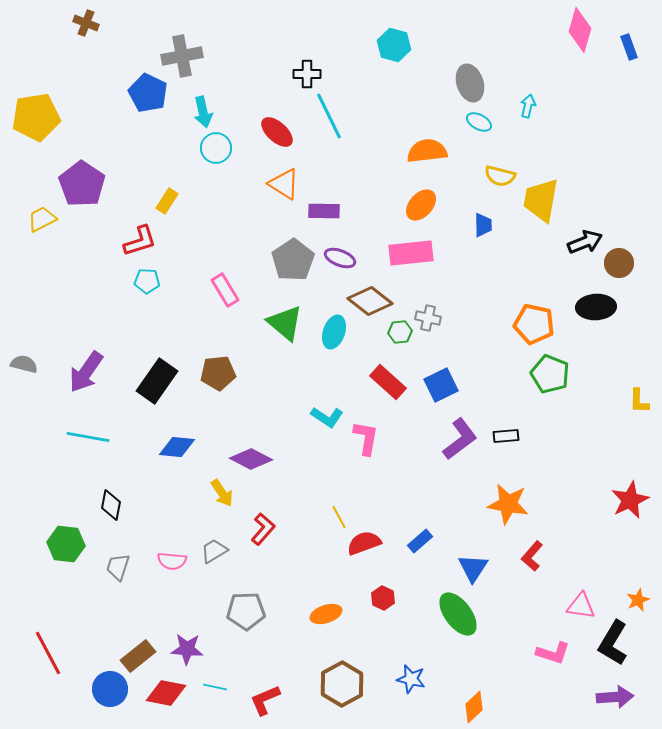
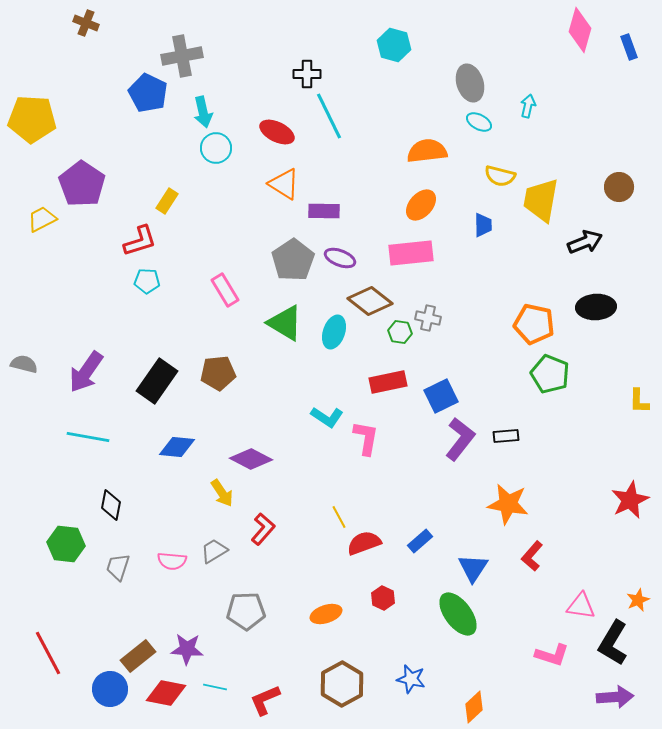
yellow pentagon at (36, 117): moved 4 px left, 2 px down; rotated 12 degrees clockwise
red ellipse at (277, 132): rotated 16 degrees counterclockwise
brown circle at (619, 263): moved 76 px up
green triangle at (285, 323): rotated 9 degrees counterclockwise
green hexagon at (400, 332): rotated 15 degrees clockwise
red rectangle at (388, 382): rotated 54 degrees counterclockwise
blue square at (441, 385): moved 11 px down
purple L-shape at (460, 439): rotated 15 degrees counterclockwise
pink L-shape at (553, 653): moved 1 px left, 2 px down
